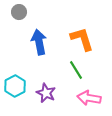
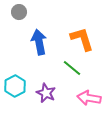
green line: moved 4 px left, 2 px up; rotated 18 degrees counterclockwise
